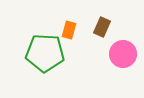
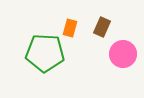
orange rectangle: moved 1 px right, 2 px up
